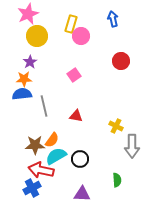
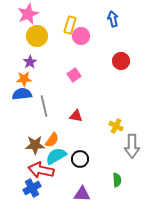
yellow rectangle: moved 1 px left, 1 px down
